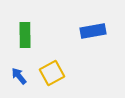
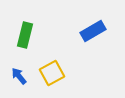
blue rectangle: rotated 20 degrees counterclockwise
green rectangle: rotated 15 degrees clockwise
